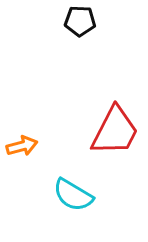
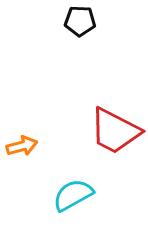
red trapezoid: rotated 90 degrees clockwise
cyan semicircle: rotated 120 degrees clockwise
